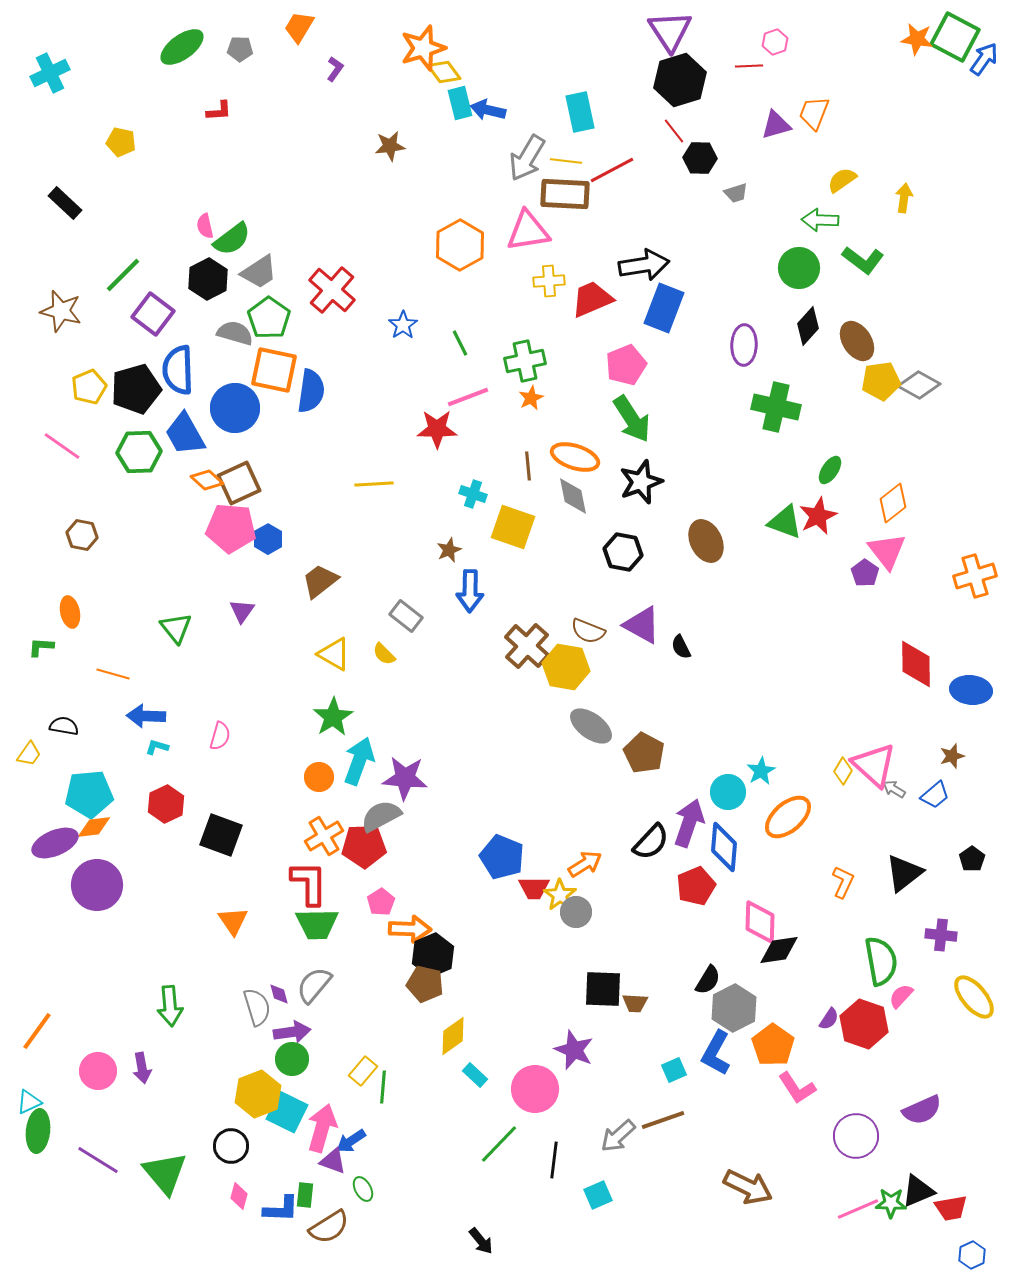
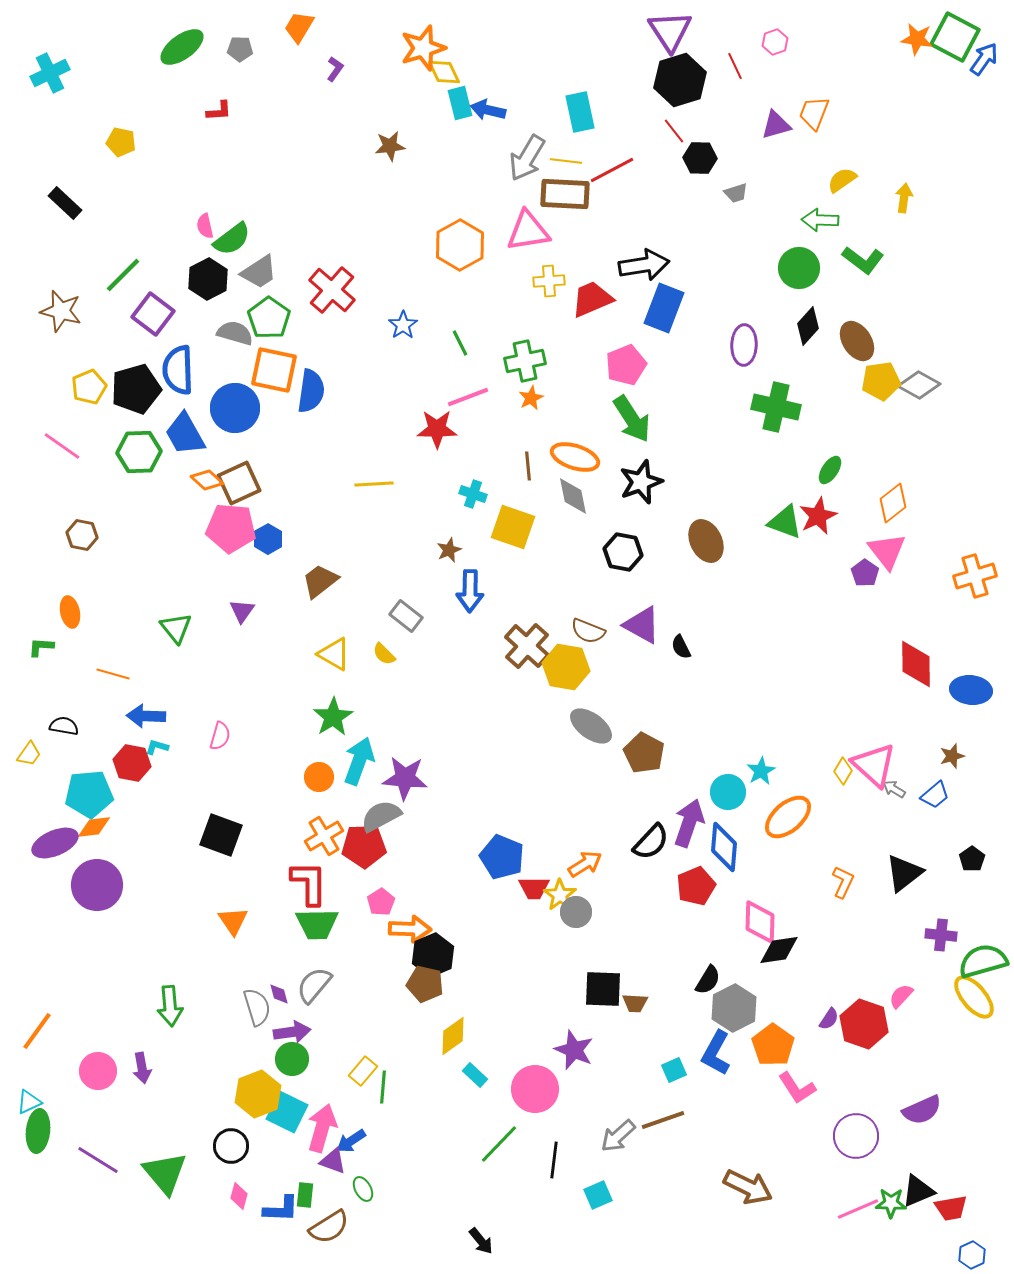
red line at (749, 66): moved 14 px left; rotated 68 degrees clockwise
yellow diamond at (444, 72): rotated 12 degrees clockwise
red hexagon at (166, 804): moved 34 px left, 41 px up; rotated 24 degrees counterclockwise
green semicircle at (881, 961): moved 102 px right; rotated 96 degrees counterclockwise
